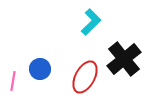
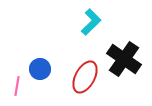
black cross: rotated 16 degrees counterclockwise
pink line: moved 4 px right, 5 px down
